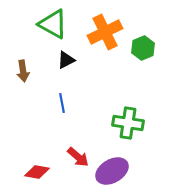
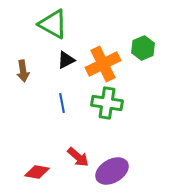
orange cross: moved 2 px left, 32 px down
green cross: moved 21 px left, 20 px up
